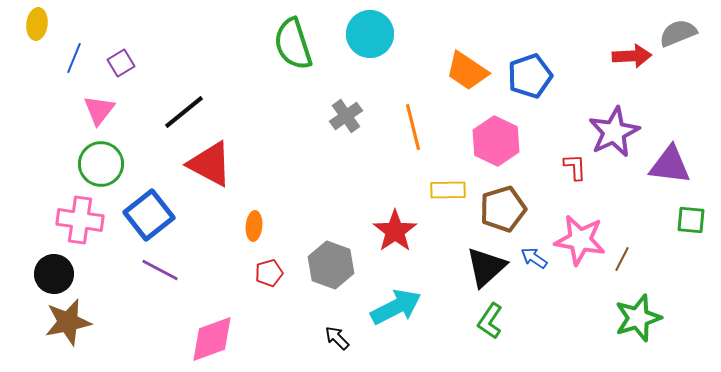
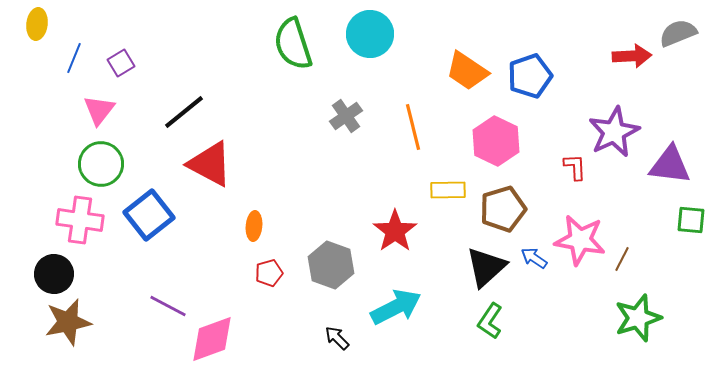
purple line: moved 8 px right, 36 px down
